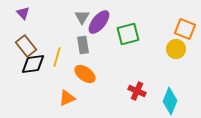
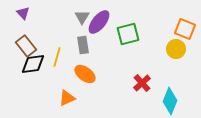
red cross: moved 5 px right, 8 px up; rotated 24 degrees clockwise
